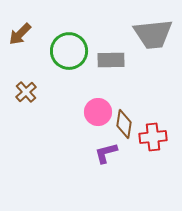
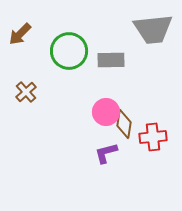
gray trapezoid: moved 5 px up
pink circle: moved 8 px right
